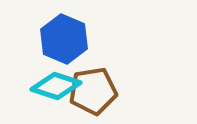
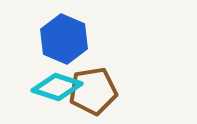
cyan diamond: moved 1 px right, 1 px down
